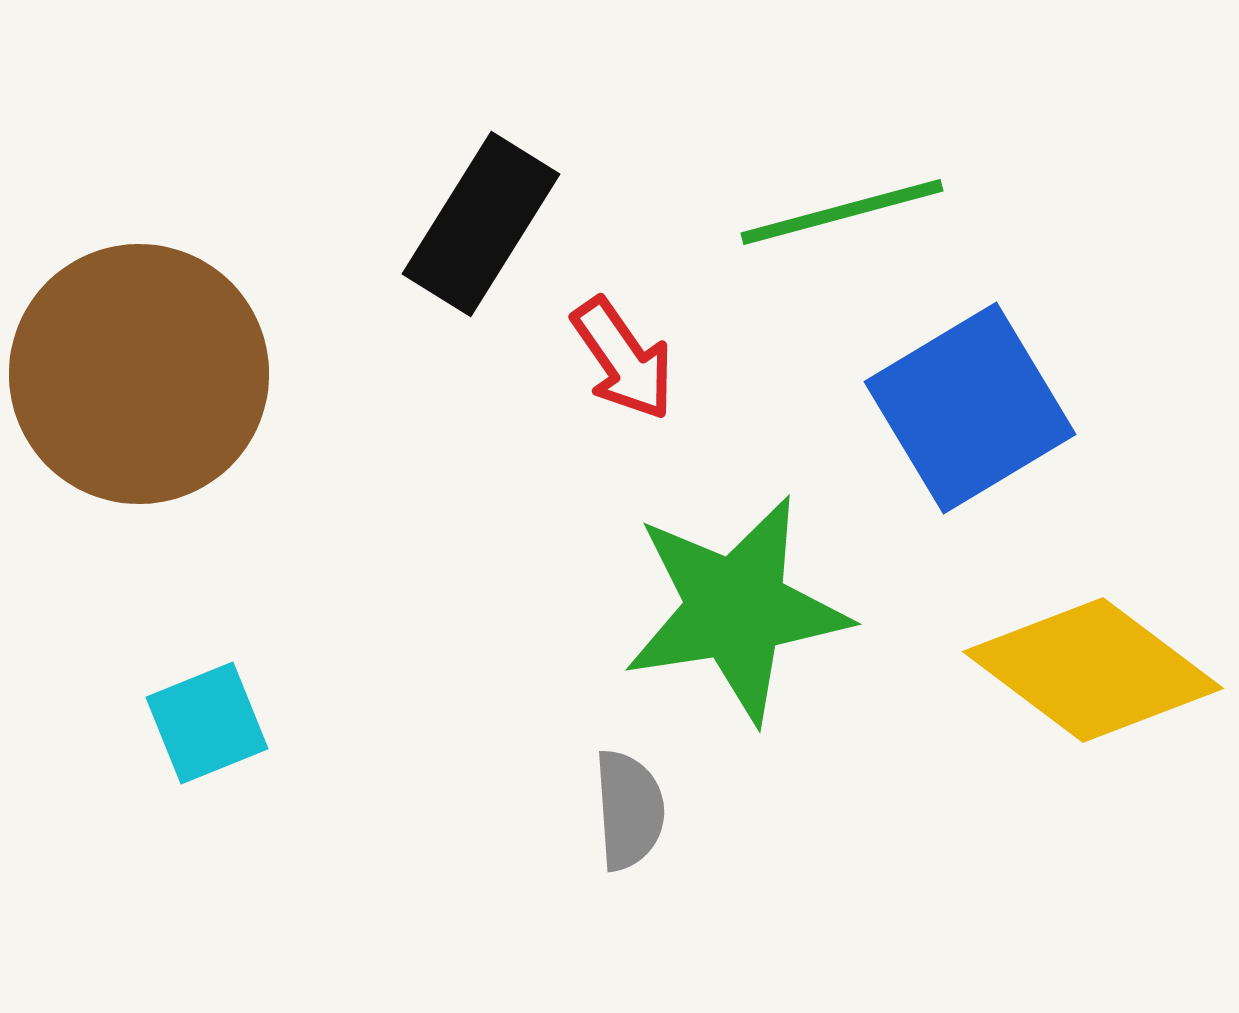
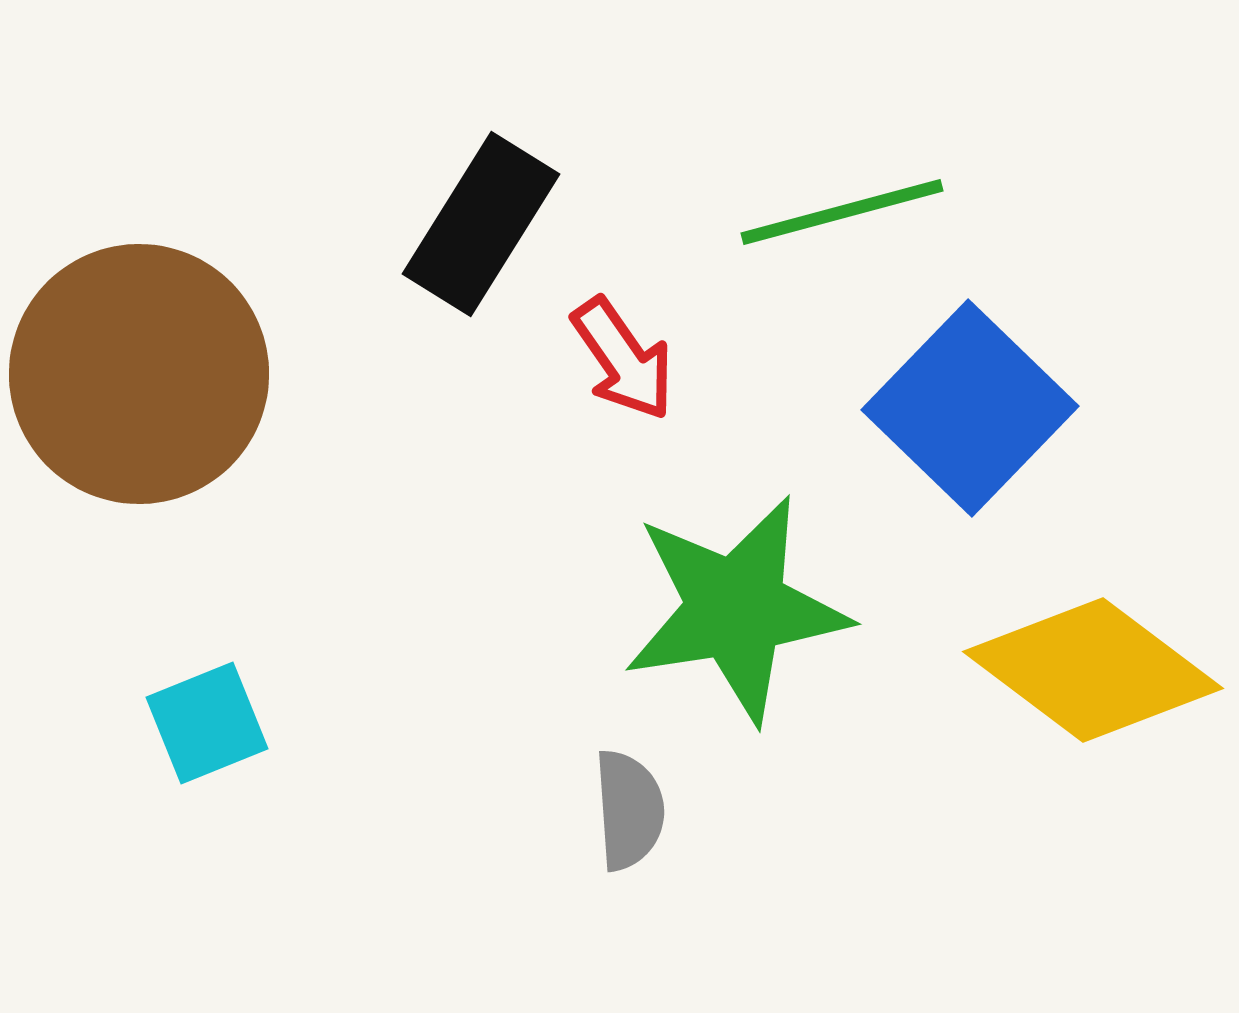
blue square: rotated 15 degrees counterclockwise
